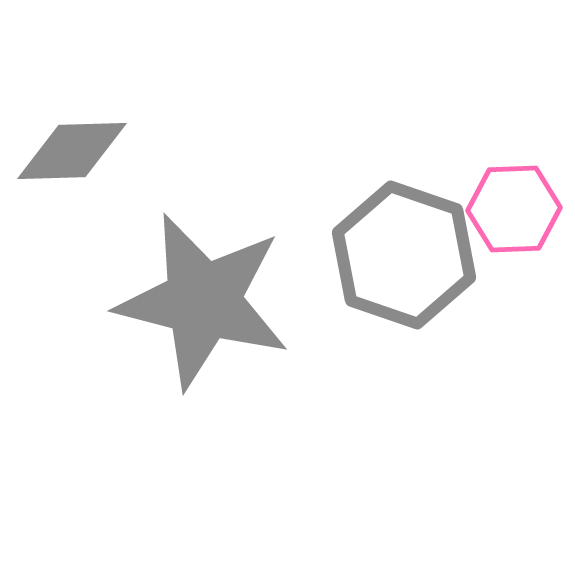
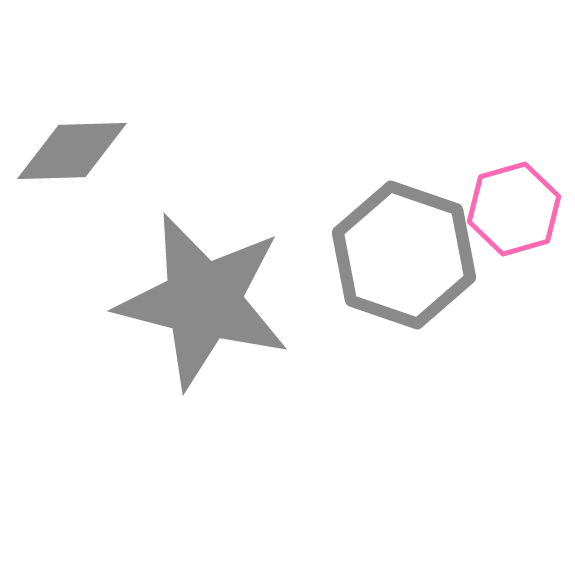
pink hexagon: rotated 14 degrees counterclockwise
